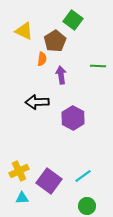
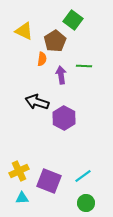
green line: moved 14 px left
black arrow: rotated 20 degrees clockwise
purple hexagon: moved 9 px left
purple square: rotated 15 degrees counterclockwise
green circle: moved 1 px left, 3 px up
